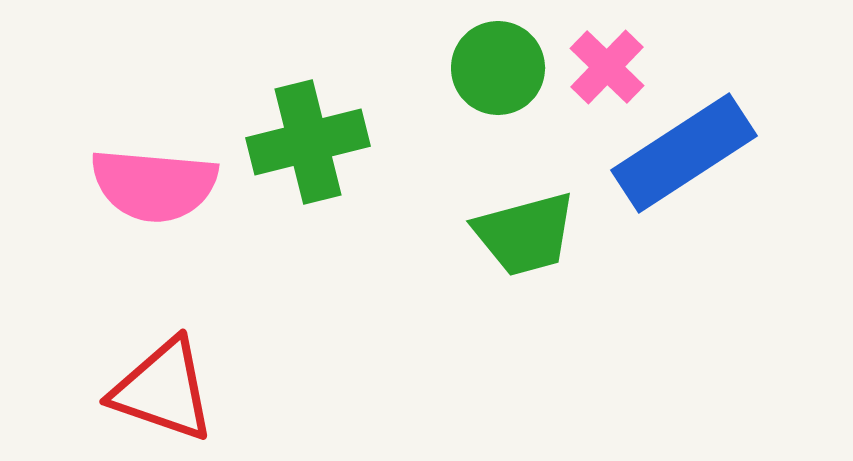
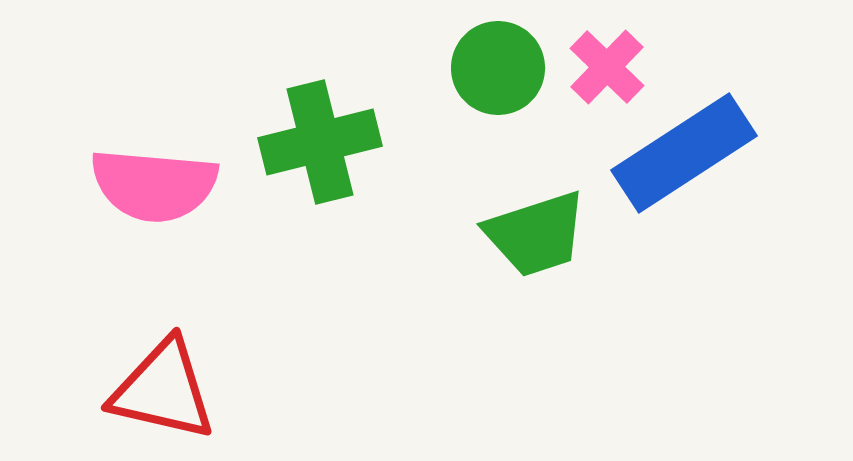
green cross: moved 12 px right
green trapezoid: moved 11 px right; rotated 3 degrees counterclockwise
red triangle: rotated 6 degrees counterclockwise
